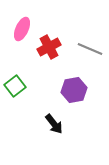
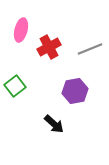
pink ellipse: moved 1 px left, 1 px down; rotated 10 degrees counterclockwise
gray line: rotated 45 degrees counterclockwise
purple hexagon: moved 1 px right, 1 px down
black arrow: rotated 10 degrees counterclockwise
